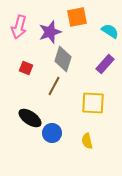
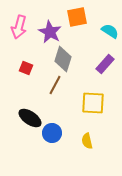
purple star: rotated 25 degrees counterclockwise
brown line: moved 1 px right, 1 px up
